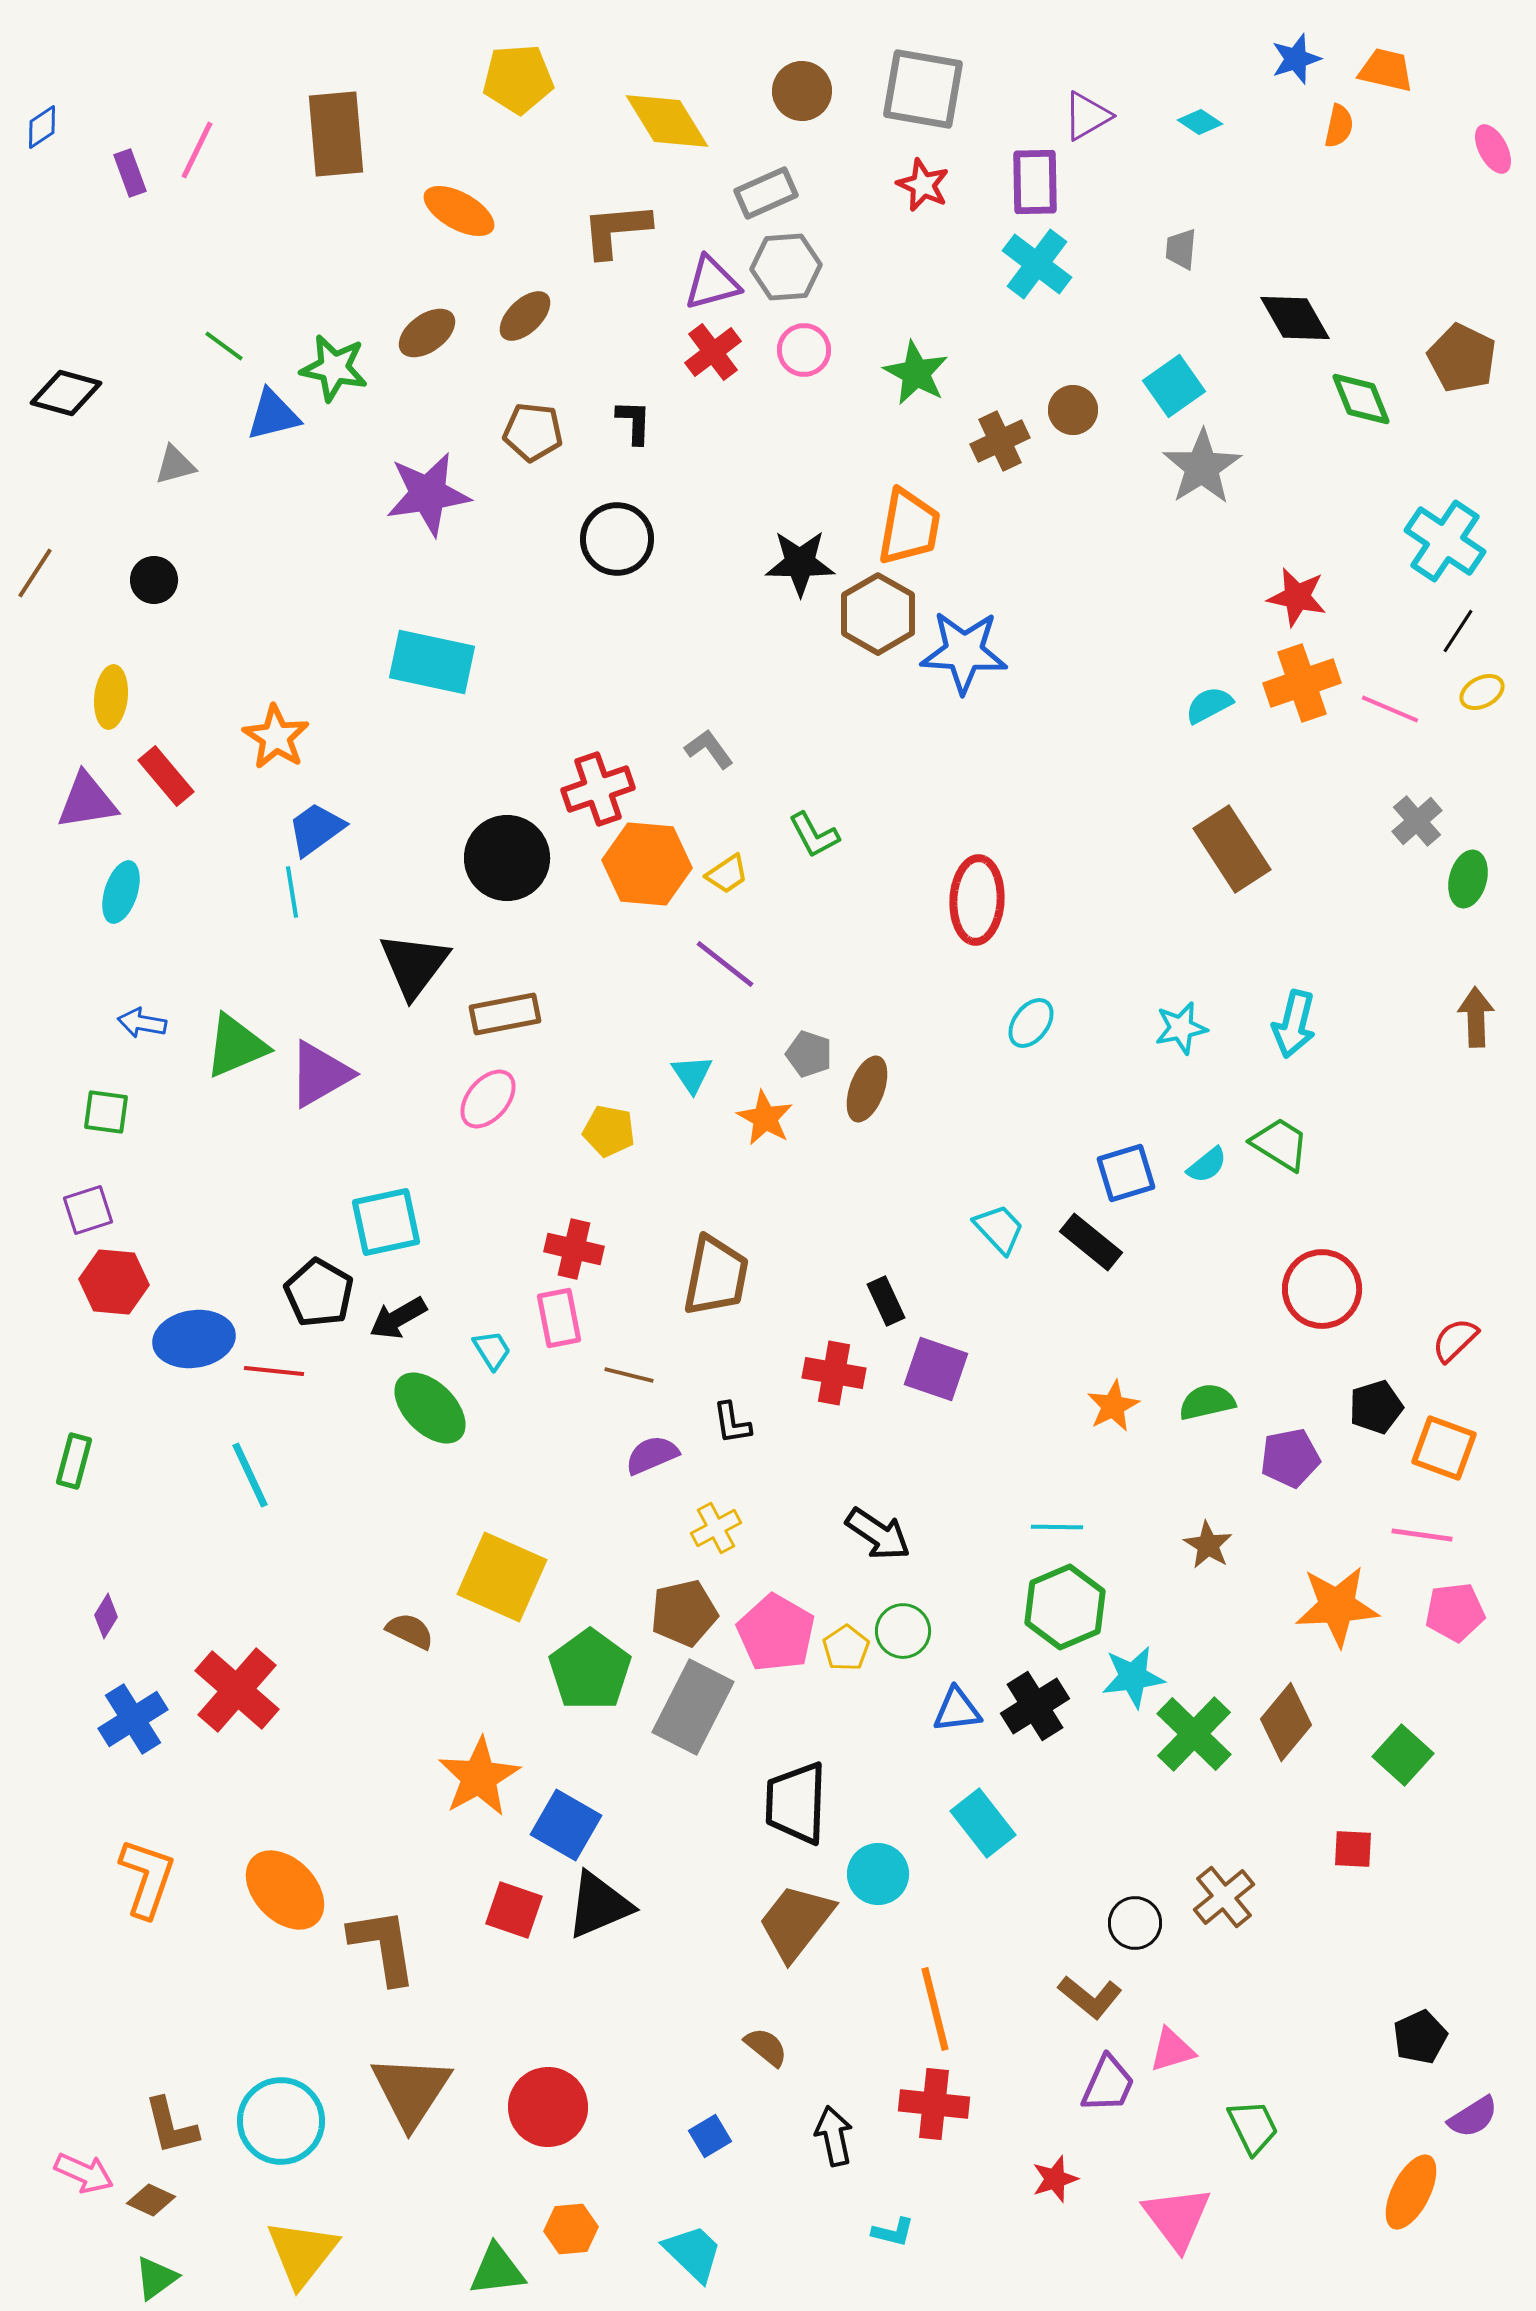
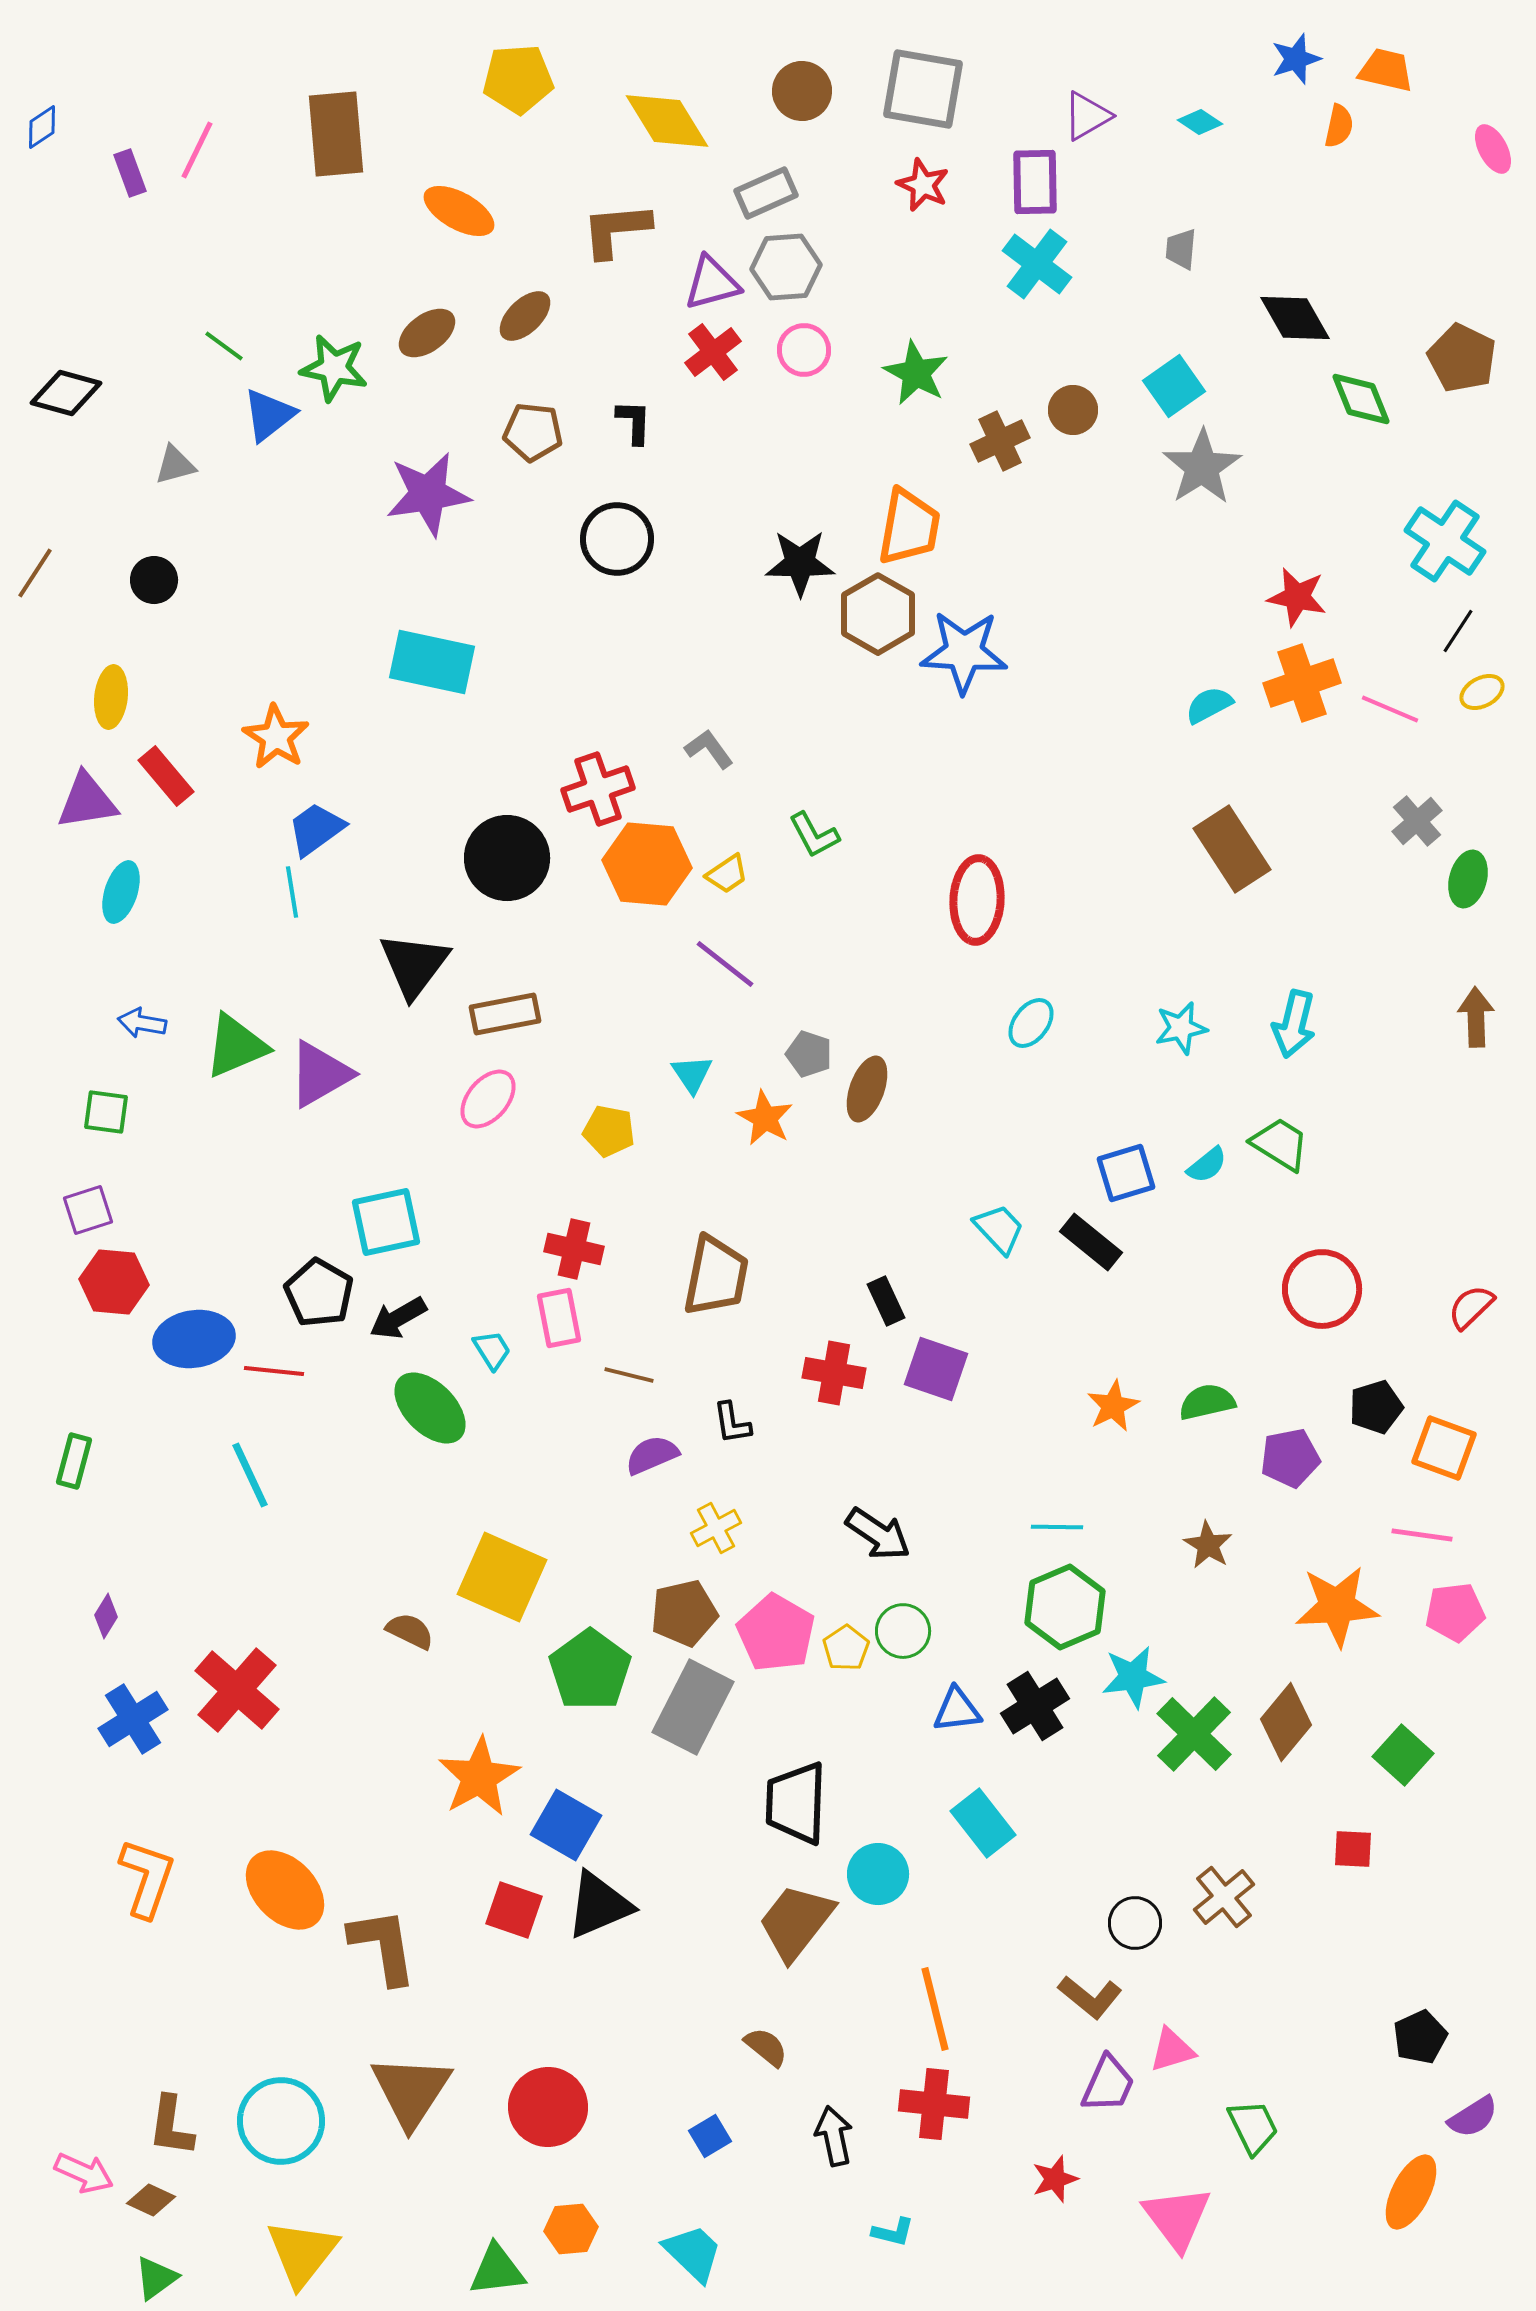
blue triangle at (273, 415): moved 4 px left; rotated 24 degrees counterclockwise
red semicircle at (1455, 1340): moved 16 px right, 33 px up
brown L-shape at (171, 2126): rotated 22 degrees clockwise
